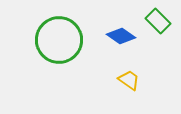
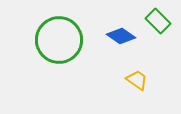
yellow trapezoid: moved 8 px right
